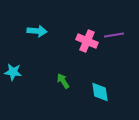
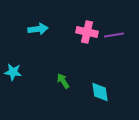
cyan arrow: moved 1 px right, 2 px up; rotated 12 degrees counterclockwise
pink cross: moved 9 px up; rotated 10 degrees counterclockwise
